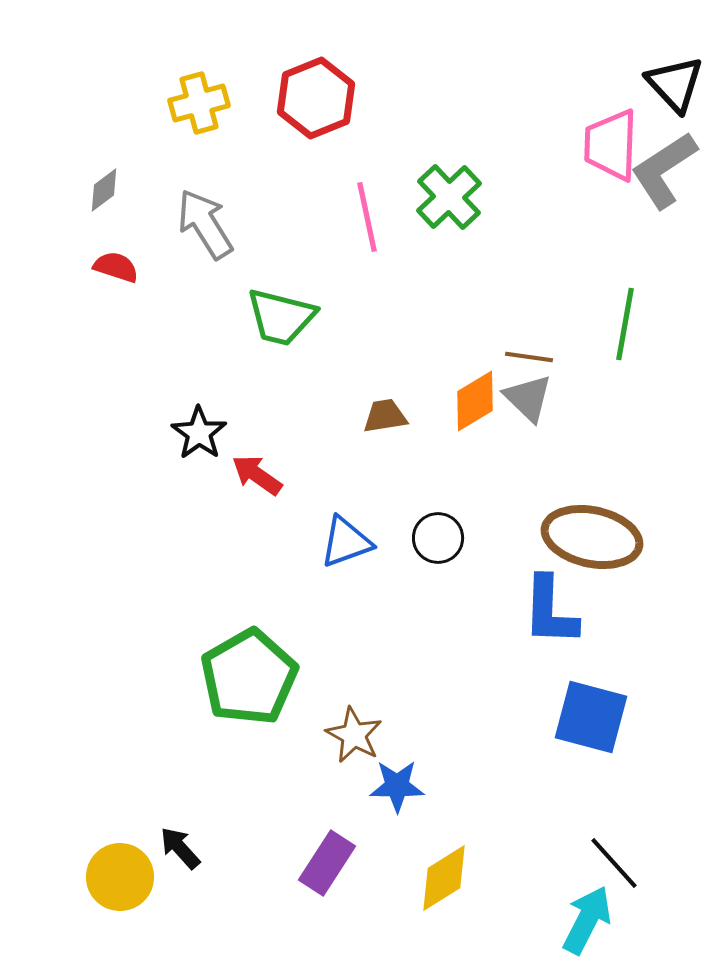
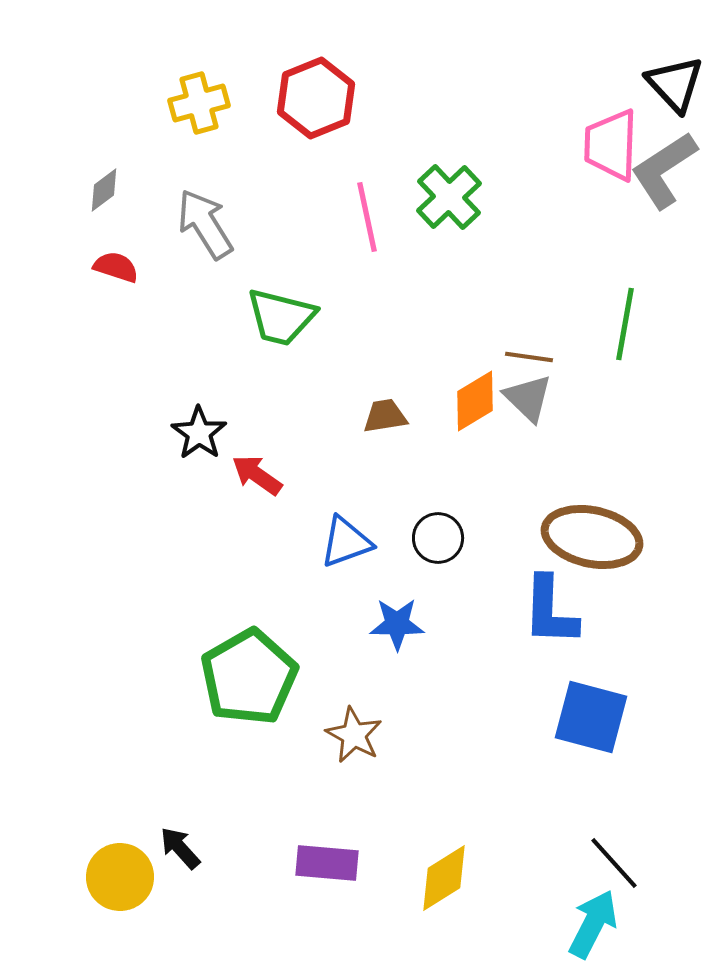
blue star: moved 162 px up
purple rectangle: rotated 62 degrees clockwise
cyan arrow: moved 6 px right, 4 px down
